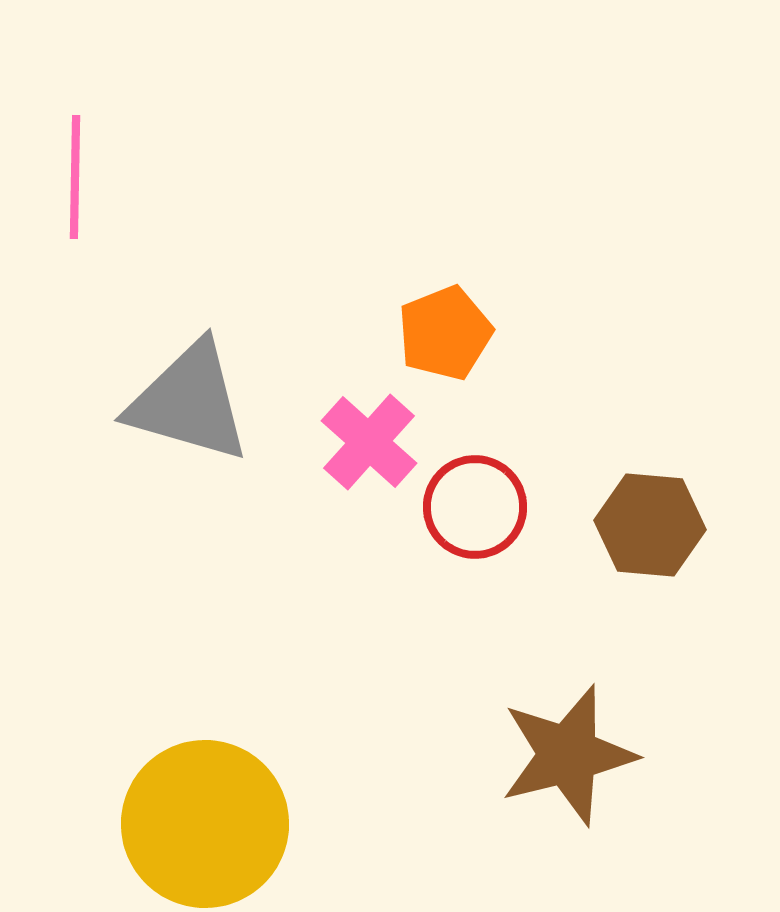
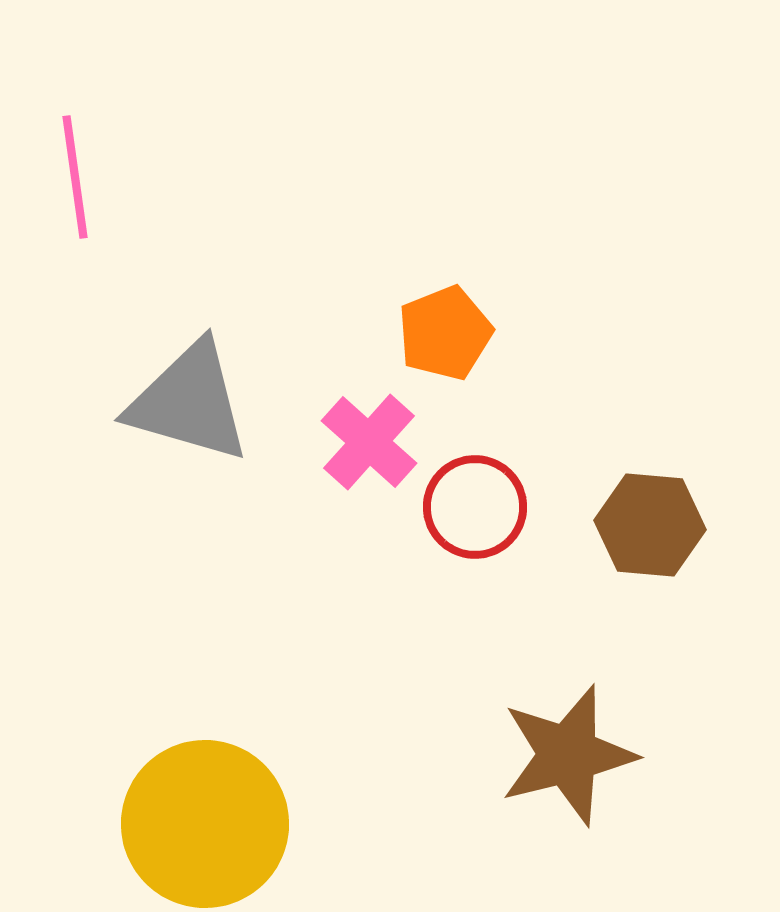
pink line: rotated 9 degrees counterclockwise
